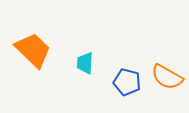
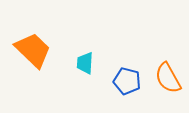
orange semicircle: moved 1 px right, 1 px down; rotated 32 degrees clockwise
blue pentagon: moved 1 px up
